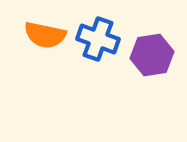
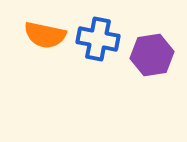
blue cross: rotated 9 degrees counterclockwise
